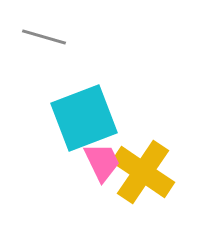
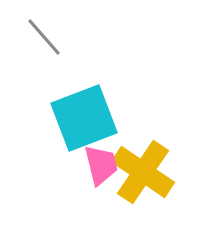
gray line: rotated 33 degrees clockwise
pink trapezoid: moved 1 px left, 3 px down; rotated 12 degrees clockwise
